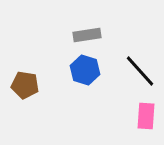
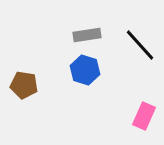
black line: moved 26 px up
brown pentagon: moved 1 px left
pink rectangle: moved 2 px left; rotated 20 degrees clockwise
